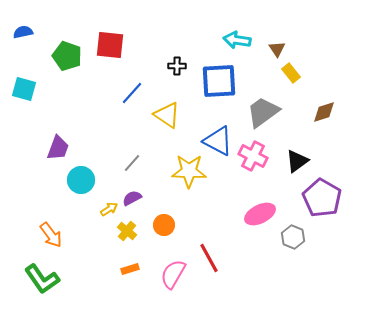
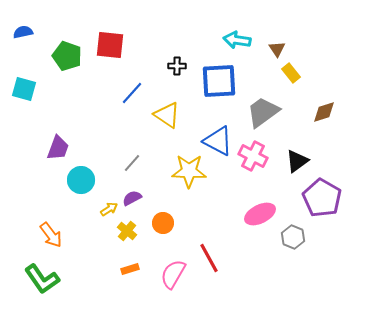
orange circle: moved 1 px left, 2 px up
